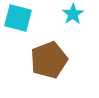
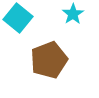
cyan square: rotated 24 degrees clockwise
